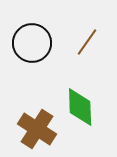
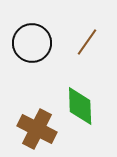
green diamond: moved 1 px up
brown cross: rotated 6 degrees counterclockwise
